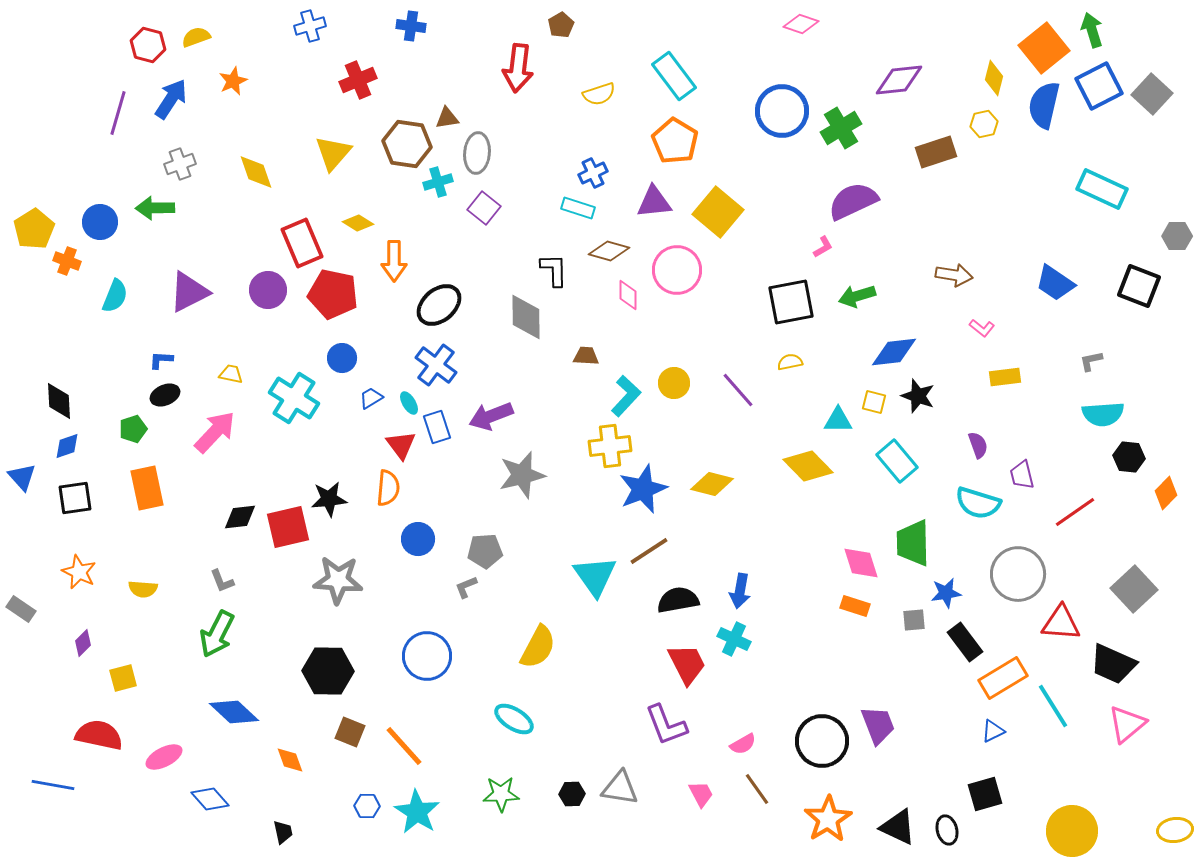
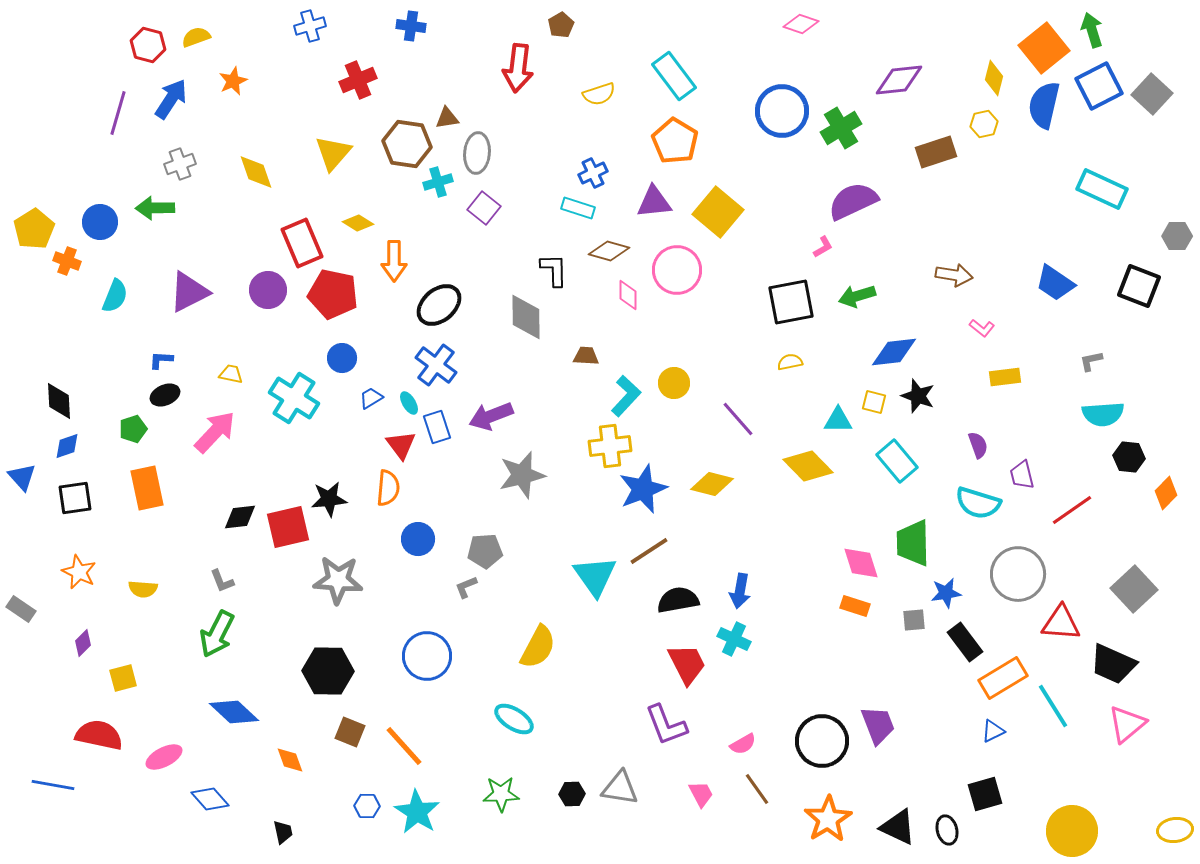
purple line at (738, 390): moved 29 px down
red line at (1075, 512): moved 3 px left, 2 px up
